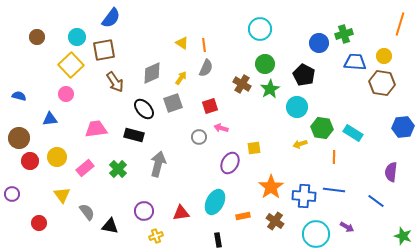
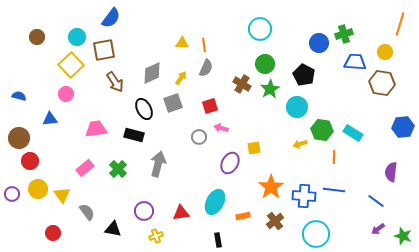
yellow triangle at (182, 43): rotated 32 degrees counterclockwise
yellow circle at (384, 56): moved 1 px right, 4 px up
black ellipse at (144, 109): rotated 15 degrees clockwise
green hexagon at (322, 128): moved 2 px down
yellow circle at (57, 157): moved 19 px left, 32 px down
brown cross at (275, 221): rotated 18 degrees clockwise
red circle at (39, 223): moved 14 px right, 10 px down
black triangle at (110, 226): moved 3 px right, 3 px down
purple arrow at (347, 227): moved 31 px right, 2 px down; rotated 112 degrees clockwise
